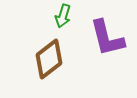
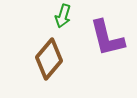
brown diamond: rotated 12 degrees counterclockwise
